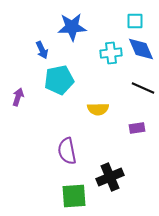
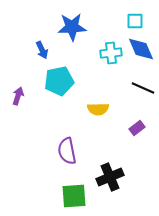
cyan pentagon: moved 1 px down
purple arrow: moved 1 px up
purple rectangle: rotated 28 degrees counterclockwise
